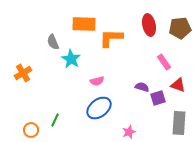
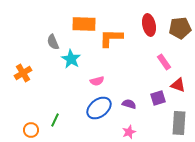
purple semicircle: moved 13 px left, 17 px down
